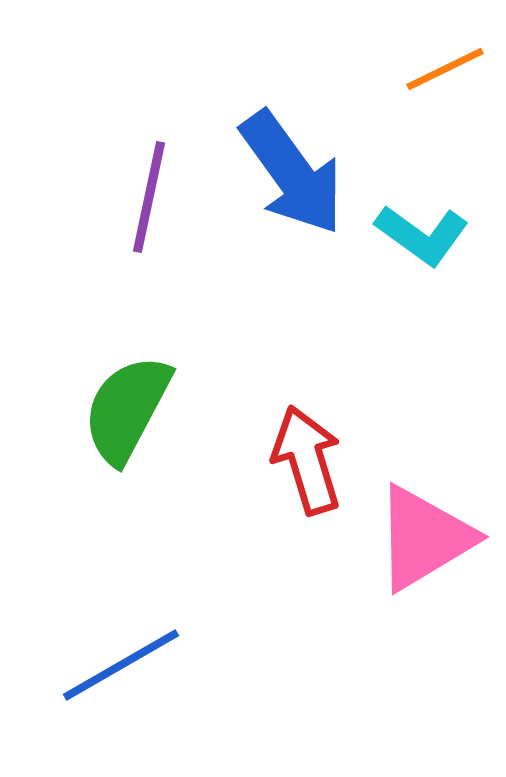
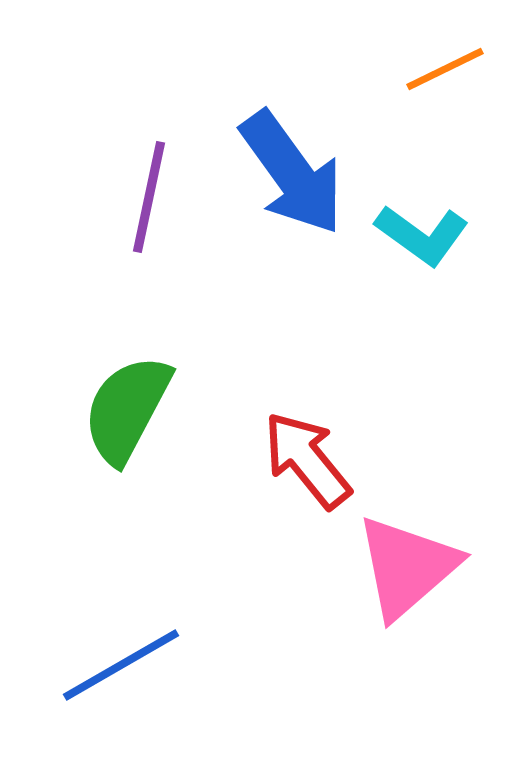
red arrow: rotated 22 degrees counterclockwise
pink triangle: moved 17 px left, 29 px down; rotated 10 degrees counterclockwise
